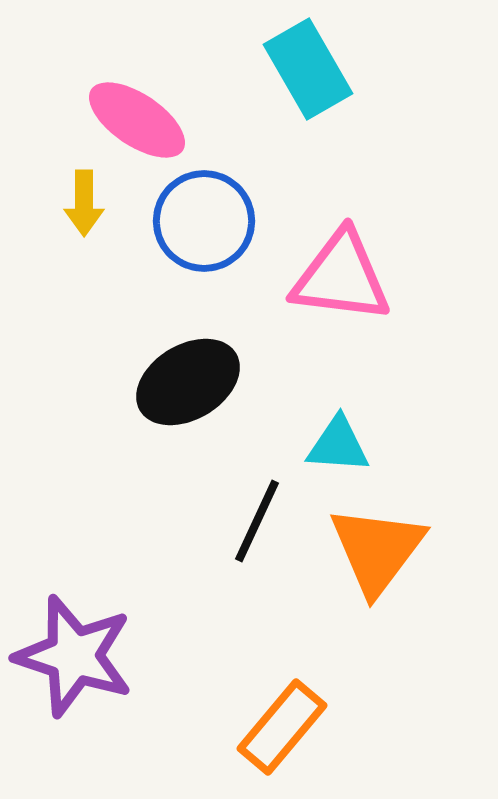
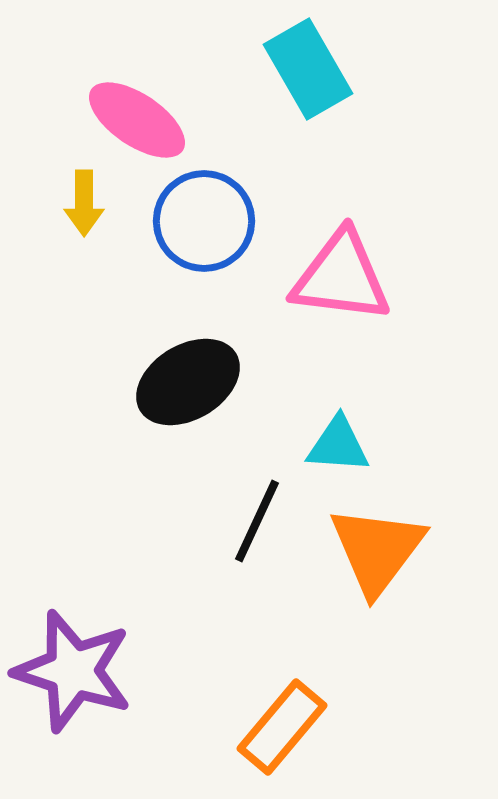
purple star: moved 1 px left, 15 px down
